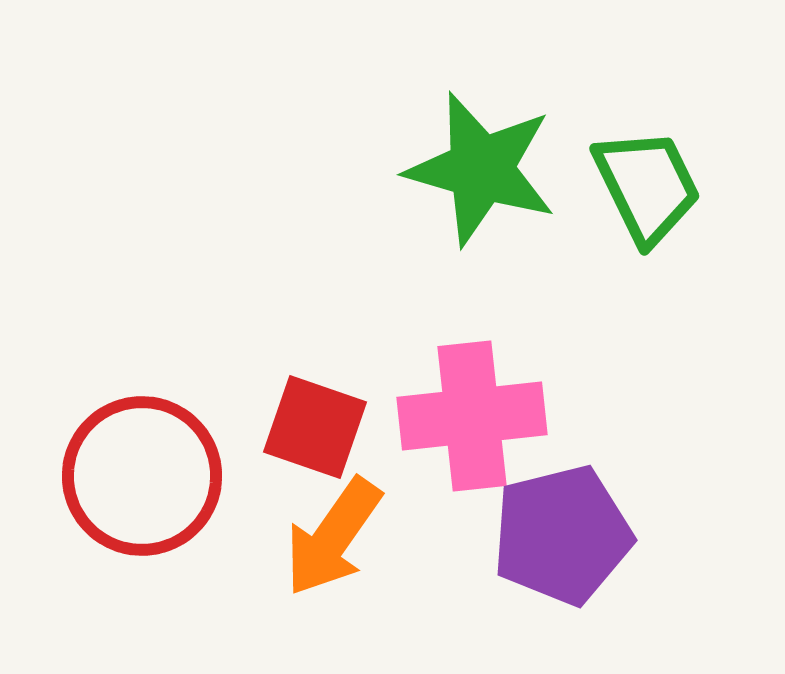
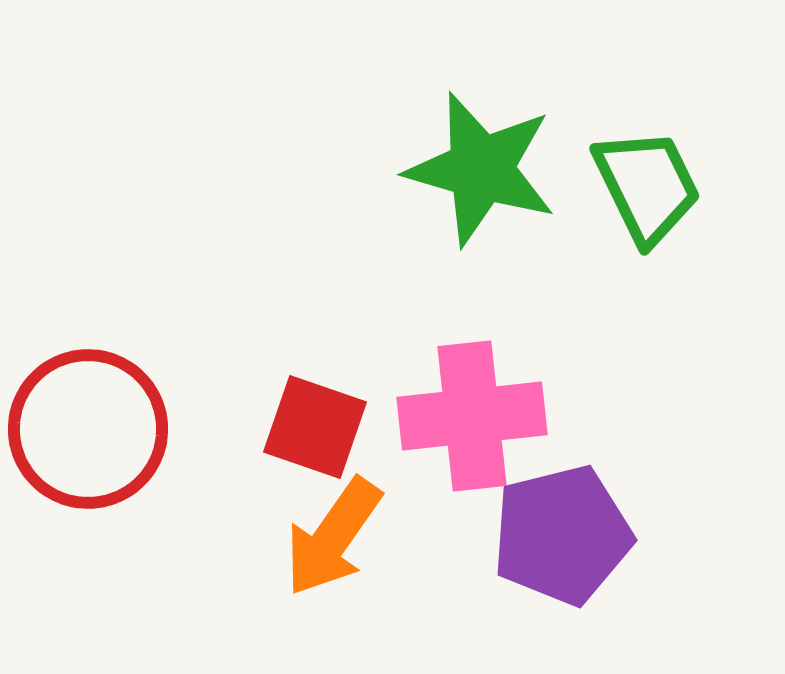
red circle: moved 54 px left, 47 px up
